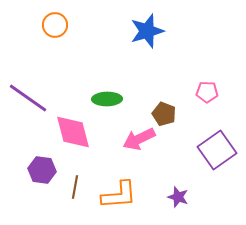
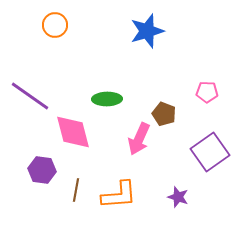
purple line: moved 2 px right, 2 px up
pink arrow: rotated 40 degrees counterclockwise
purple square: moved 7 px left, 2 px down
brown line: moved 1 px right, 3 px down
